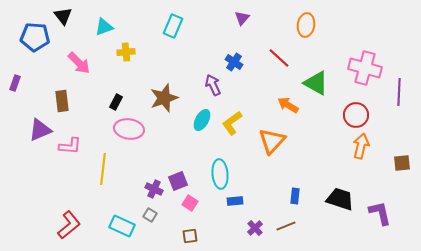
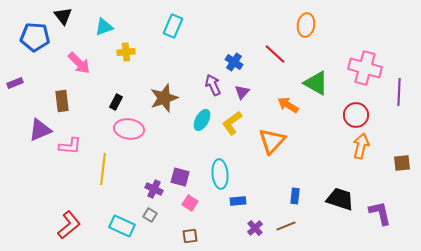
purple triangle at (242, 18): moved 74 px down
red line at (279, 58): moved 4 px left, 4 px up
purple rectangle at (15, 83): rotated 49 degrees clockwise
purple square at (178, 181): moved 2 px right, 4 px up; rotated 36 degrees clockwise
blue rectangle at (235, 201): moved 3 px right
